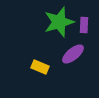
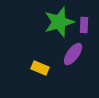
purple ellipse: rotated 15 degrees counterclockwise
yellow rectangle: moved 1 px down
